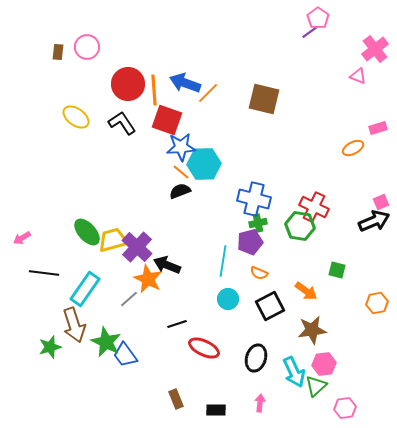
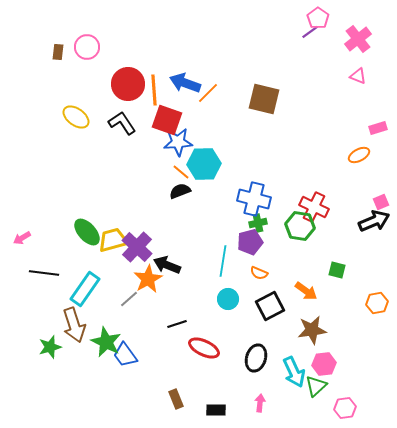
pink cross at (375, 49): moved 17 px left, 10 px up
blue star at (181, 147): moved 3 px left, 5 px up
orange ellipse at (353, 148): moved 6 px right, 7 px down
orange star at (148, 279): rotated 16 degrees clockwise
